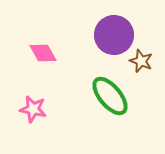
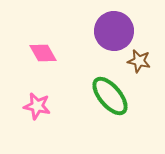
purple circle: moved 4 px up
brown star: moved 2 px left; rotated 10 degrees counterclockwise
pink star: moved 4 px right, 3 px up
